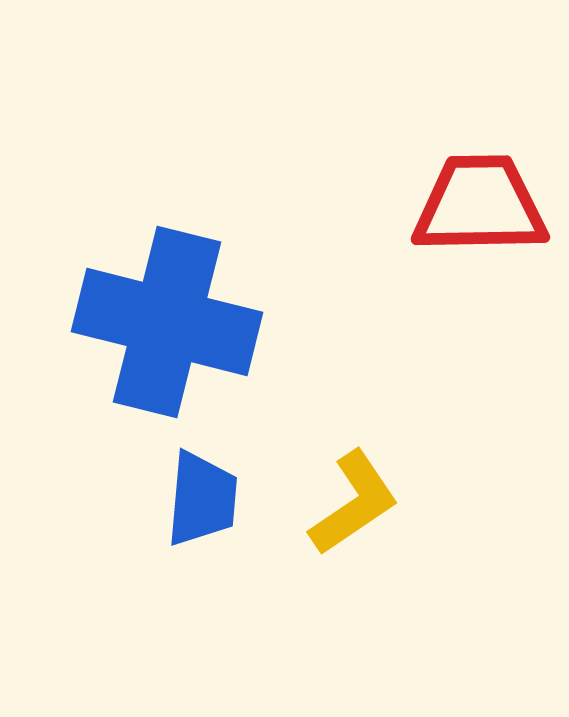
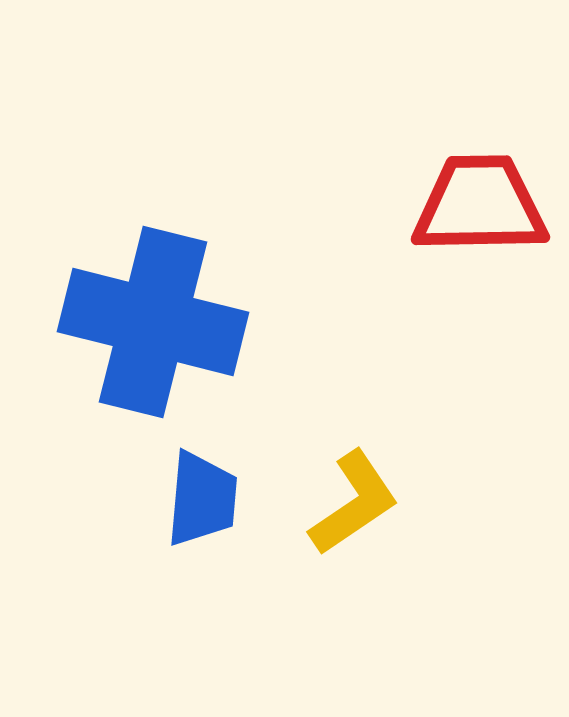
blue cross: moved 14 px left
